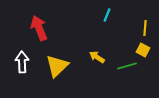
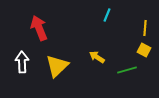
yellow square: moved 1 px right
green line: moved 4 px down
